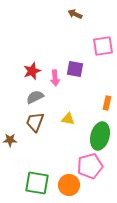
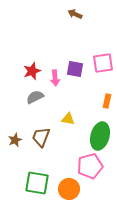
pink square: moved 17 px down
orange rectangle: moved 2 px up
brown trapezoid: moved 6 px right, 15 px down
brown star: moved 5 px right; rotated 24 degrees counterclockwise
orange circle: moved 4 px down
